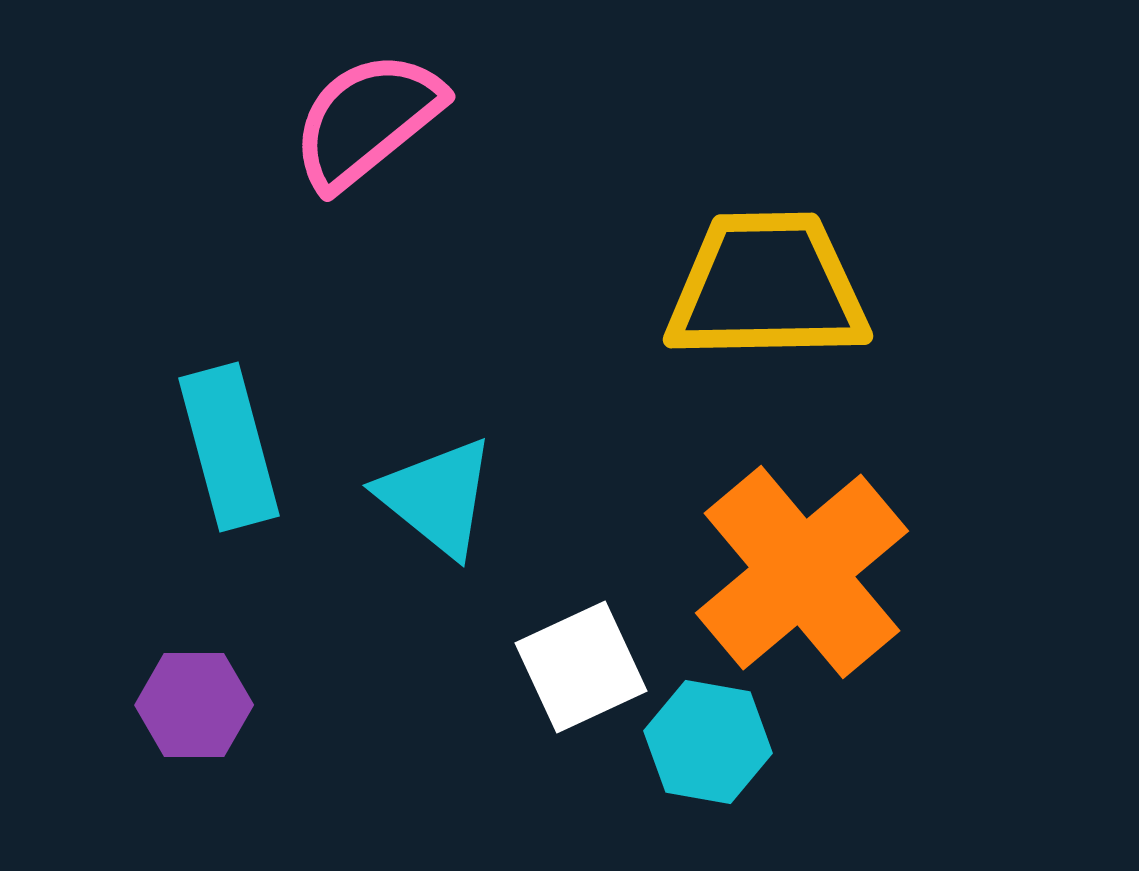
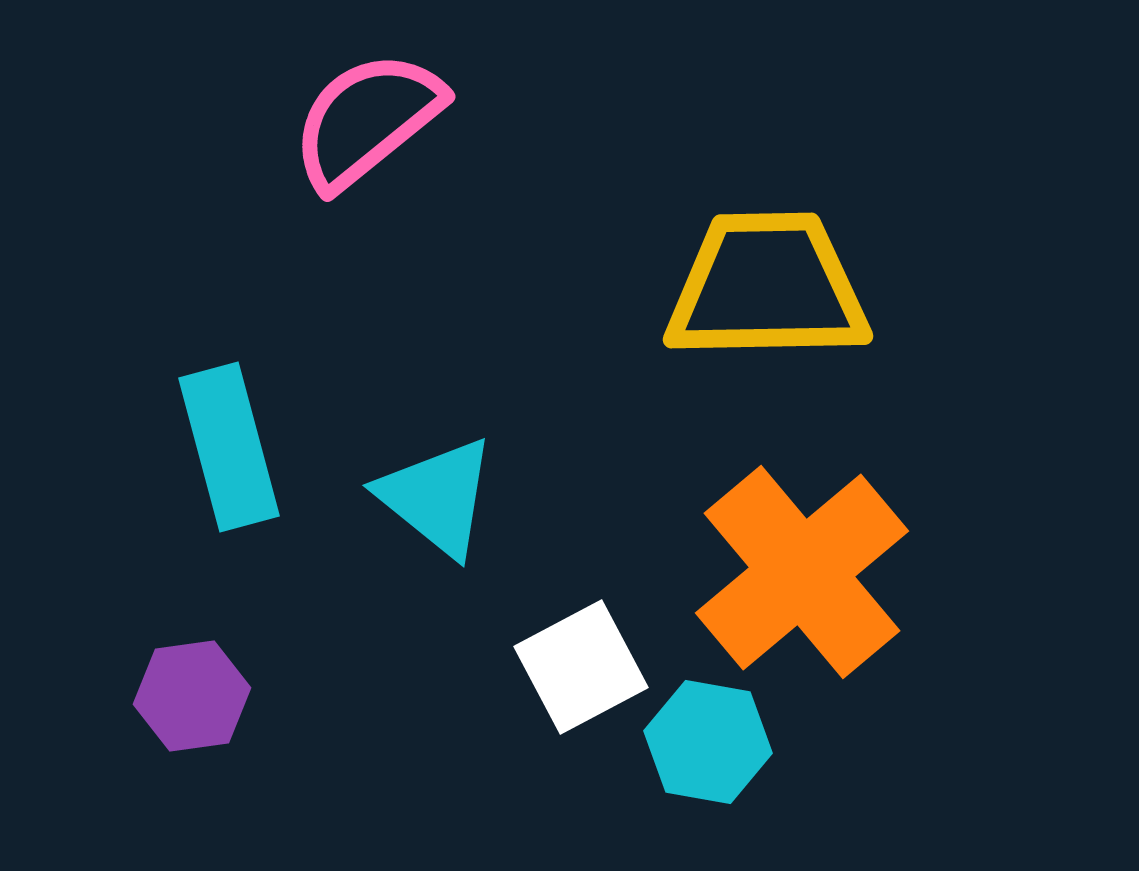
white square: rotated 3 degrees counterclockwise
purple hexagon: moved 2 px left, 9 px up; rotated 8 degrees counterclockwise
